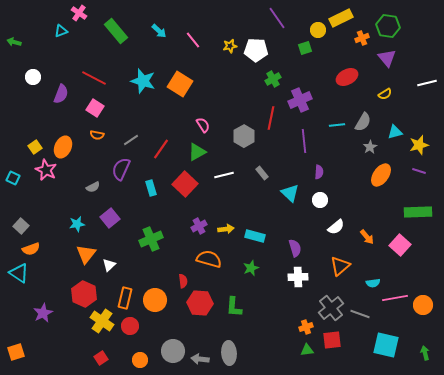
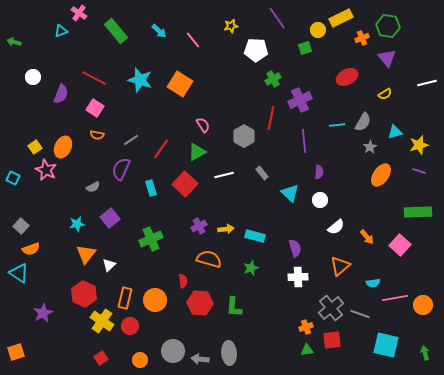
yellow star at (230, 46): moved 1 px right, 20 px up
cyan star at (143, 81): moved 3 px left, 1 px up
